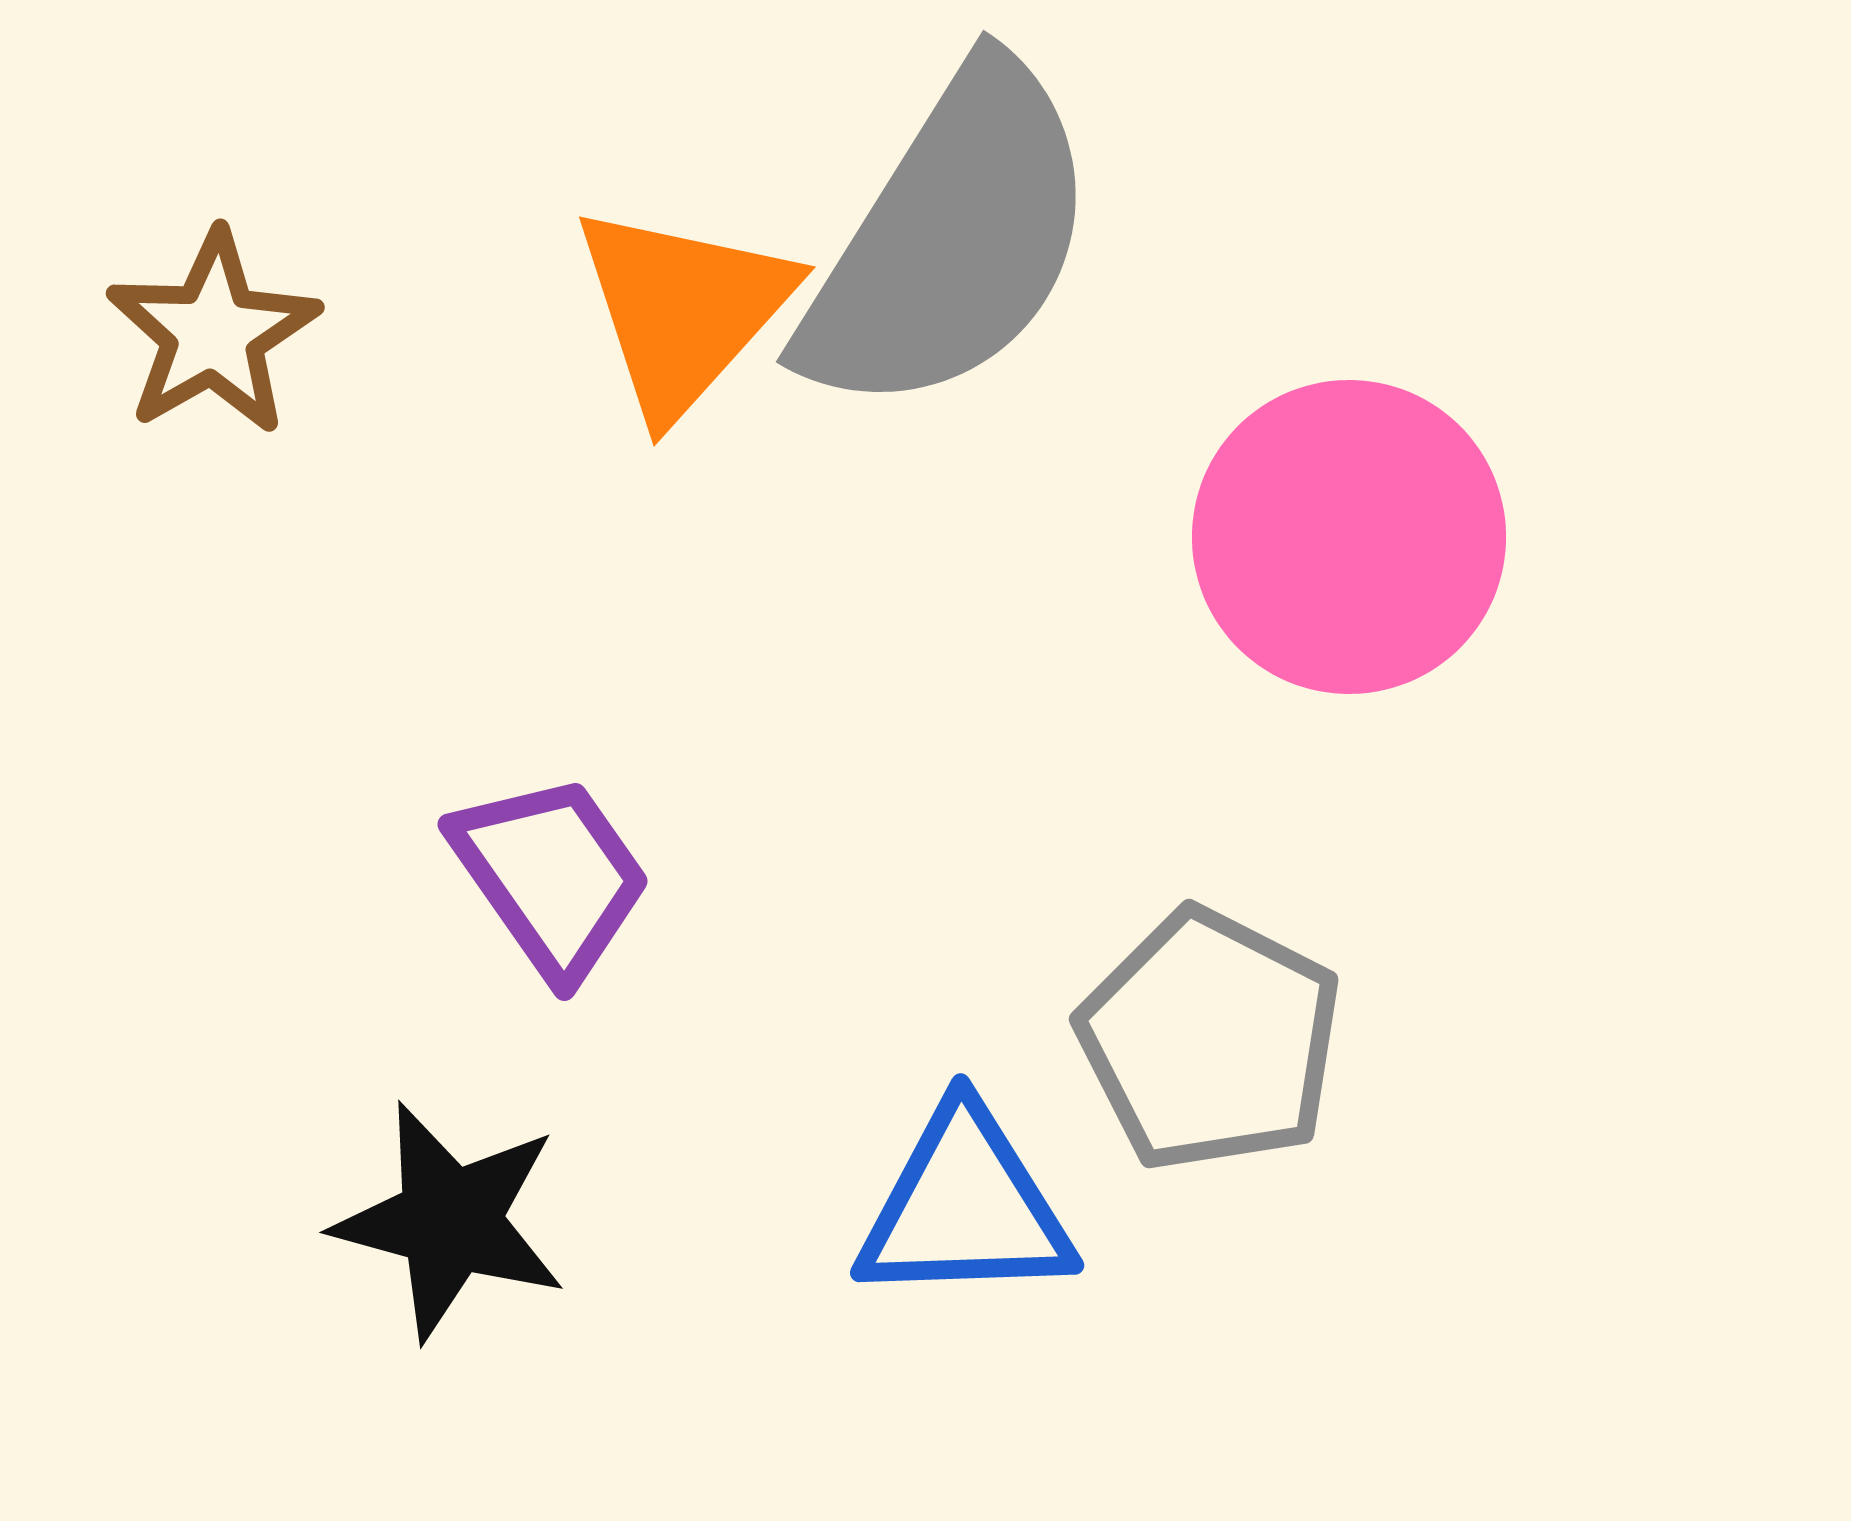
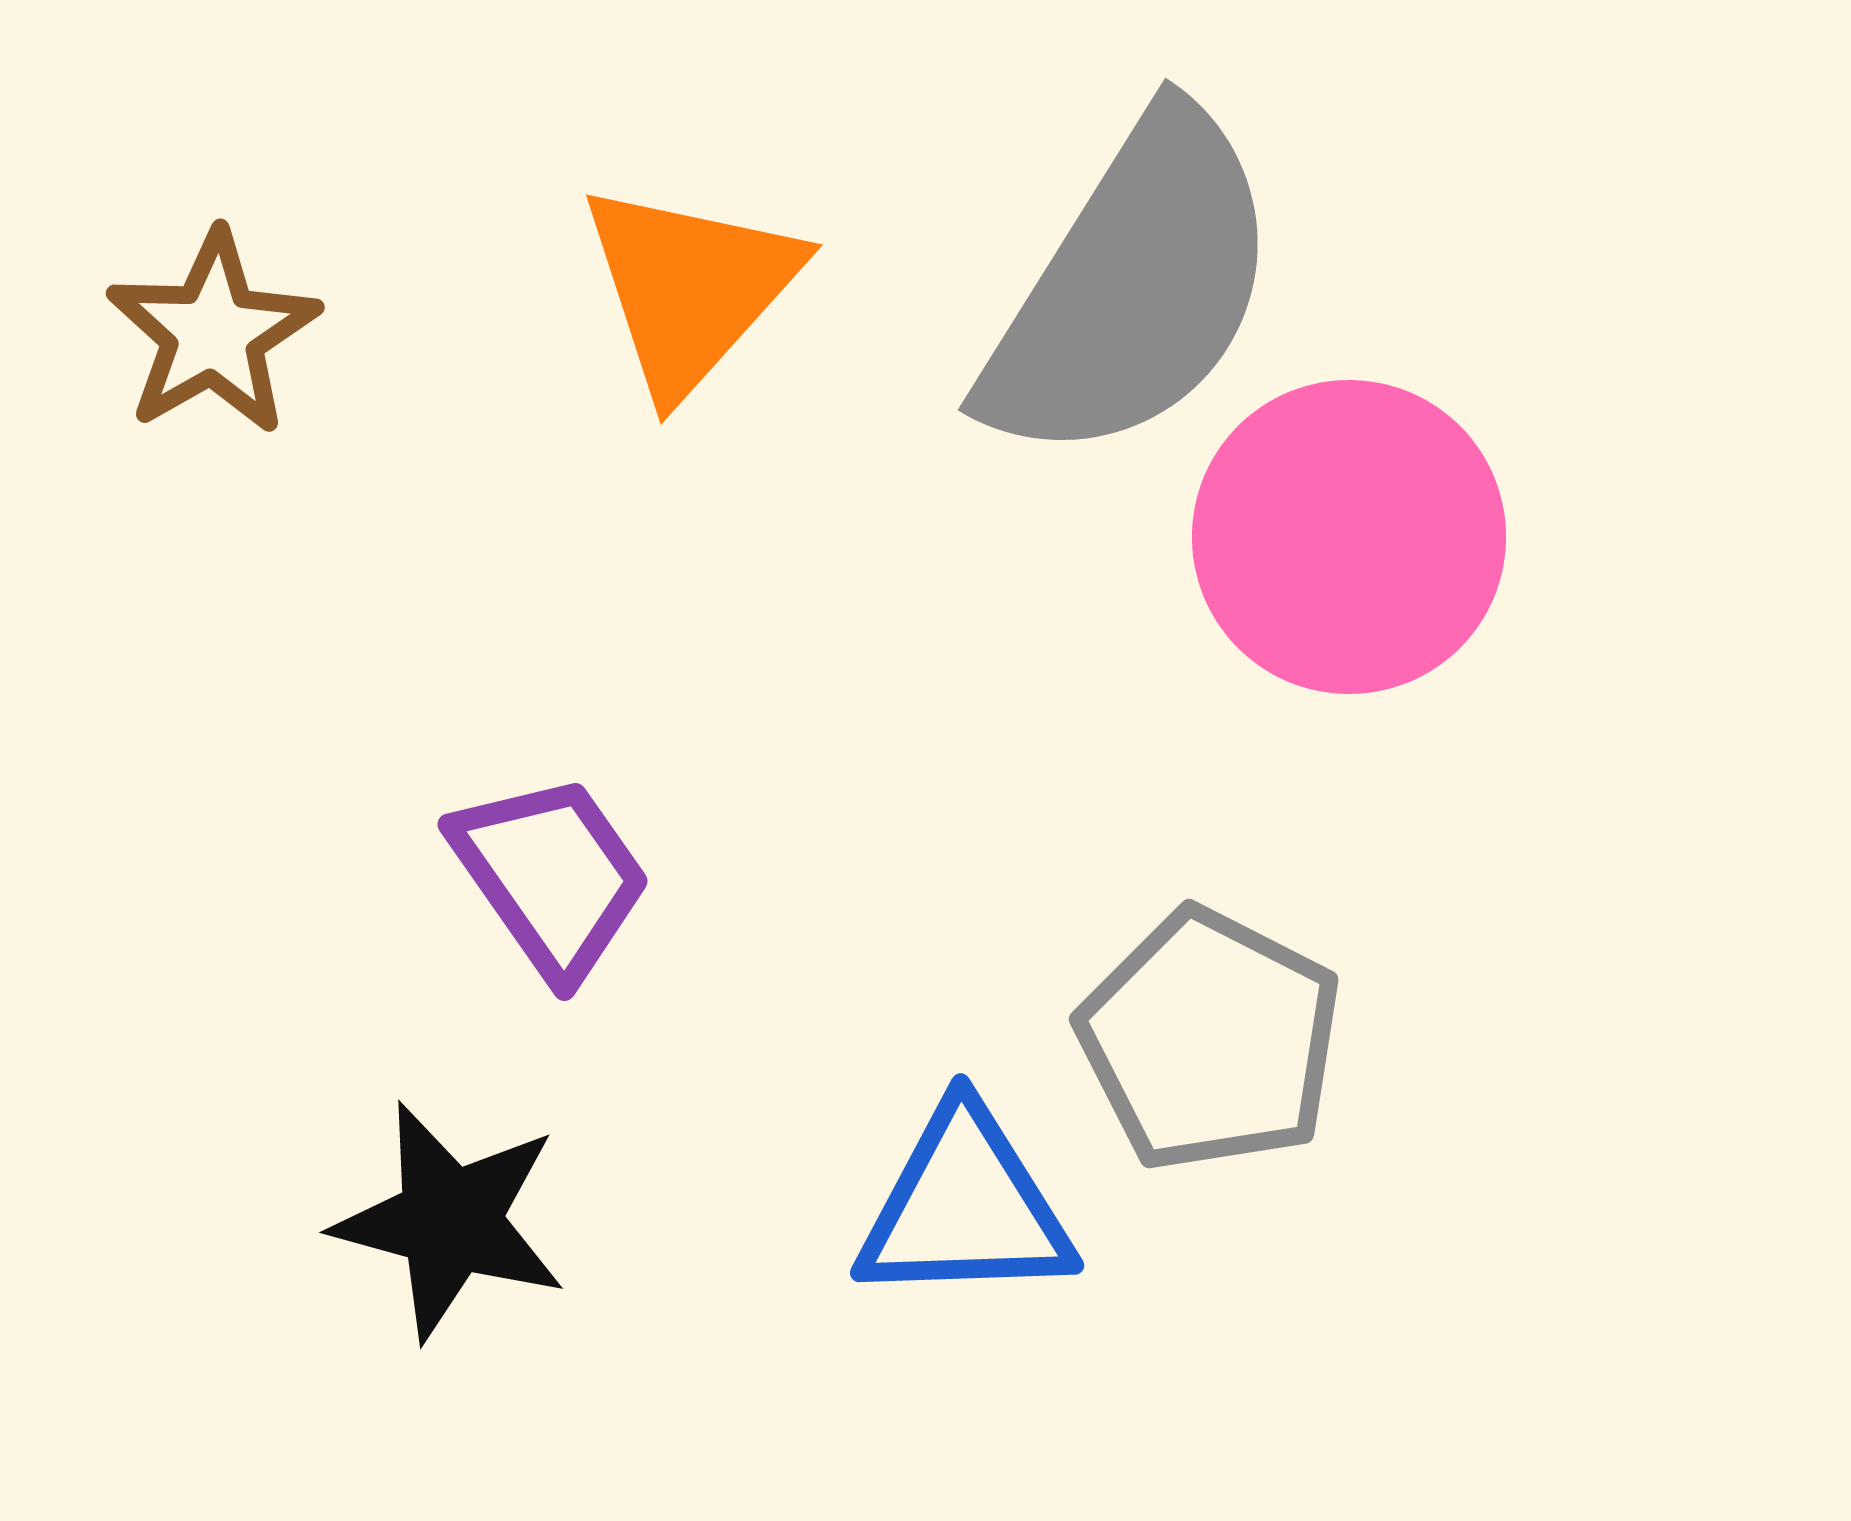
gray semicircle: moved 182 px right, 48 px down
orange triangle: moved 7 px right, 22 px up
